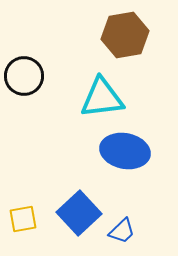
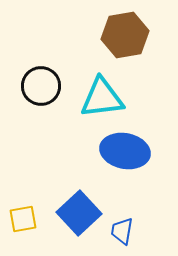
black circle: moved 17 px right, 10 px down
blue trapezoid: rotated 144 degrees clockwise
